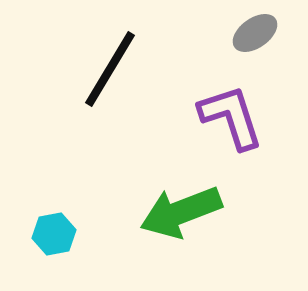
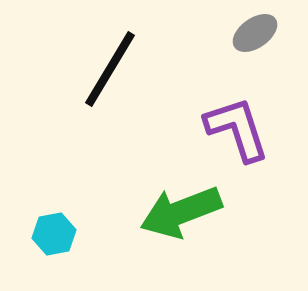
purple L-shape: moved 6 px right, 12 px down
